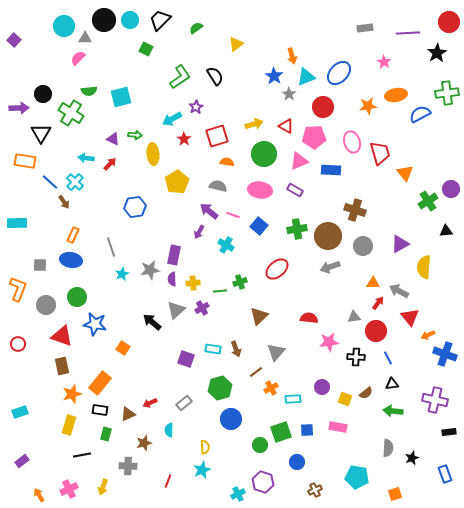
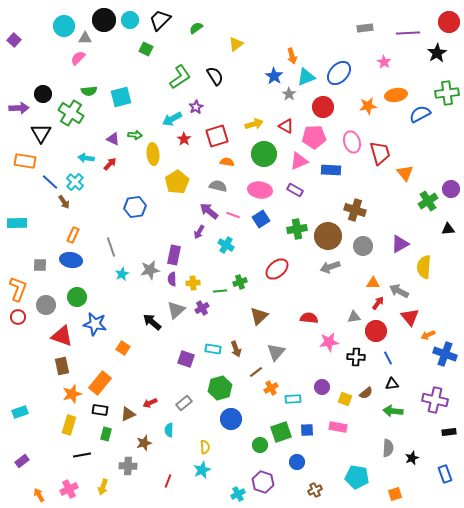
blue square at (259, 226): moved 2 px right, 7 px up; rotated 18 degrees clockwise
black triangle at (446, 231): moved 2 px right, 2 px up
red circle at (18, 344): moved 27 px up
